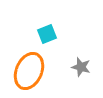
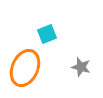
orange ellipse: moved 4 px left, 3 px up
